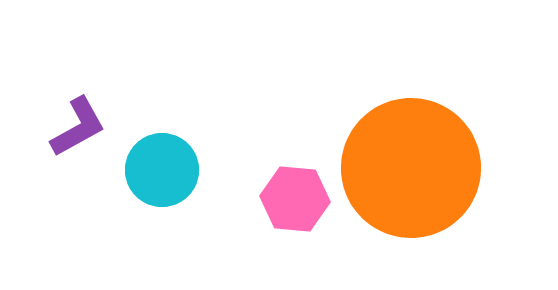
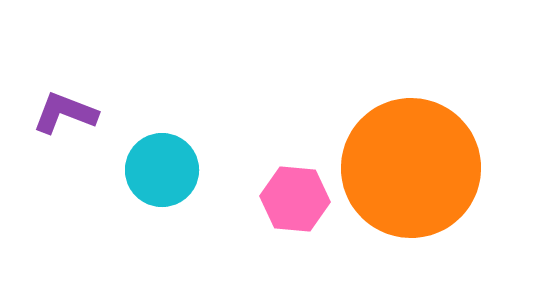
purple L-shape: moved 13 px left, 14 px up; rotated 130 degrees counterclockwise
